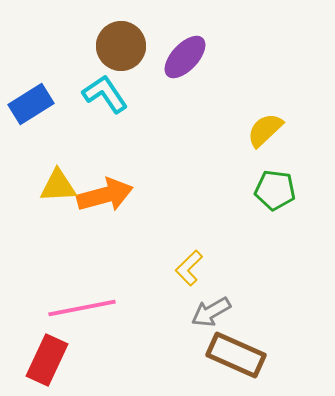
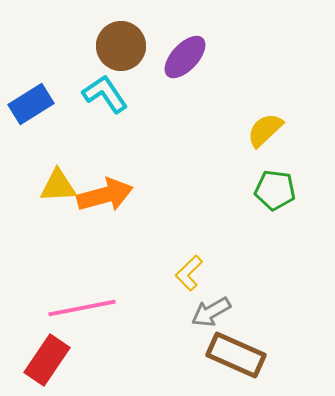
yellow L-shape: moved 5 px down
red rectangle: rotated 9 degrees clockwise
